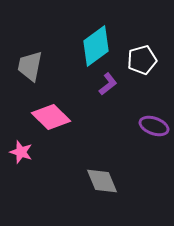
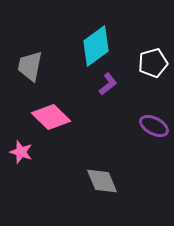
white pentagon: moved 11 px right, 3 px down
purple ellipse: rotated 8 degrees clockwise
